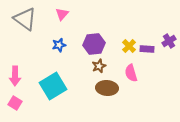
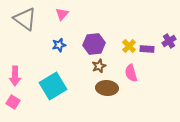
pink square: moved 2 px left, 1 px up
